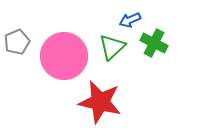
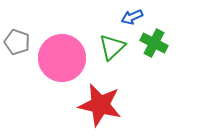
blue arrow: moved 2 px right, 3 px up
gray pentagon: rotated 30 degrees counterclockwise
pink circle: moved 2 px left, 2 px down
red star: moved 3 px down
